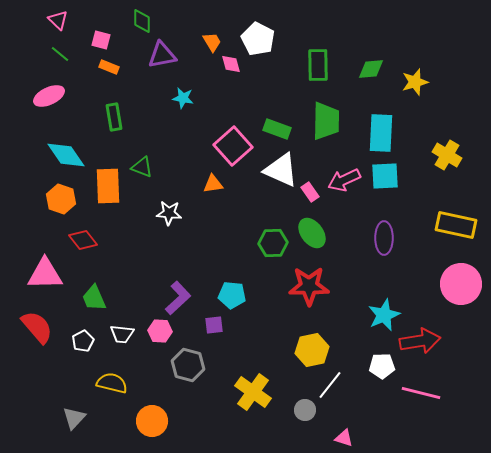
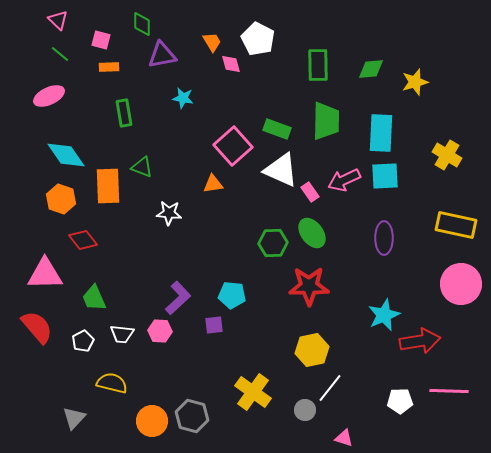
green diamond at (142, 21): moved 3 px down
orange rectangle at (109, 67): rotated 24 degrees counterclockwise
green rectangle at (114, 117): moved 10 px right, 4 px up
gray hexagon at (188, 365): moved 4 px right, 51 px down
white pentagon at (382, 366): moved 18 px right, 35 px down
white line at (330, 385): moved 3 px down
pink line at (421, 393): moved 28 px right, 2 px up; rotated 12 degrees counterclockwise
